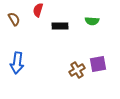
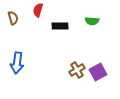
brown semicircle: moved 1 px left, 1 px up; rotated 16 degrees clockwise
purple square: moved 8 px down; rotated 18 degrees counterclockwise
